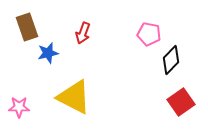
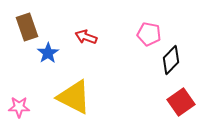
red arrow: moved 3 px right, 4 px down; rotated 90 degrees clockwise
blue star: rotated 20 degrees counterclockwise
